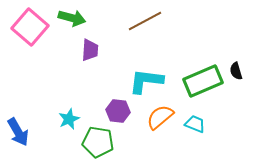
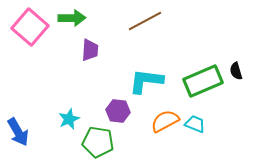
green arrow: rotated 16 degrees counterclockwise
orange semicircle: moved 5 px right, 4 px down; rotated 12 degrees clockwise
